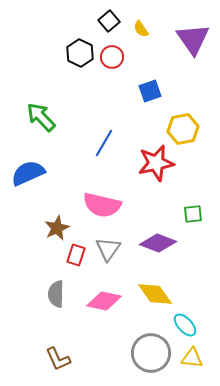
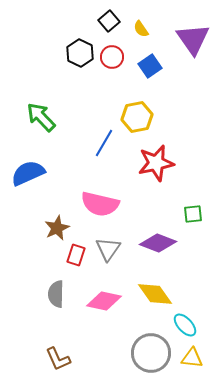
blue square: moved 25 px up; rotated 15 degrees counterclockwise
yellow hexagon: moved 46 px left, 12 px up
pink semicircle: moved 2 px left, 1 px up
